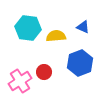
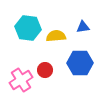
blue triangle: rotated 32 degrees counterclockwise
blue hexagon: rotated 20 degrees clockwise
red circle: moved 1 px right, 2 px up
pink cross: moved 1 px right, 1 px up
